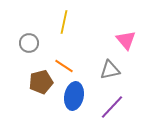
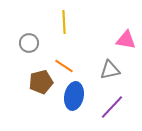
yellow line: rotated 15 degrees counterclockwise
pink triangle: rotated 40 degrees counterclockwise
